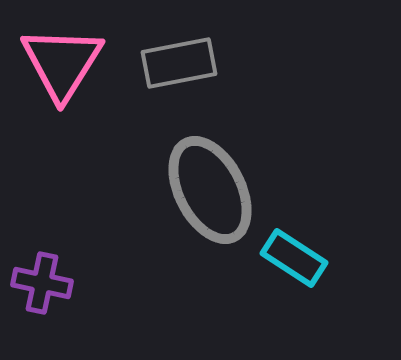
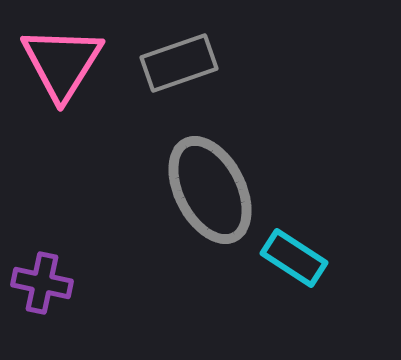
gray rectangle: rotated 8 degrees counterclockwise
